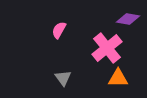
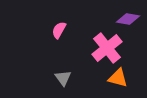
orange triangle: rotated 15 degrees clockwise
